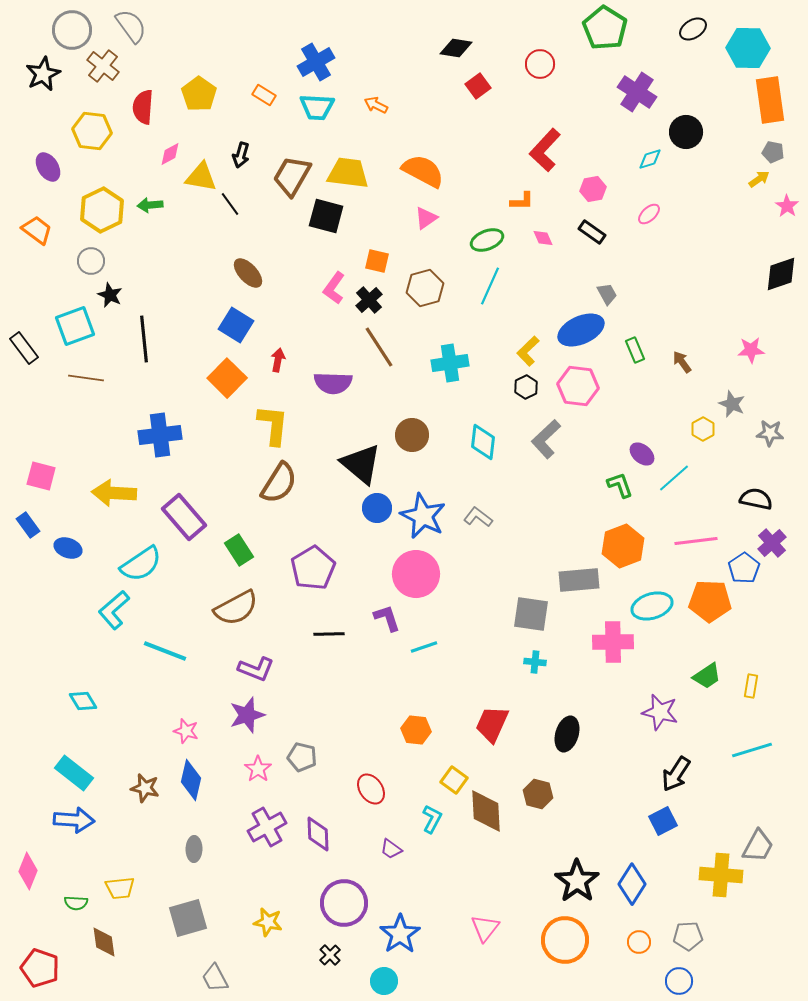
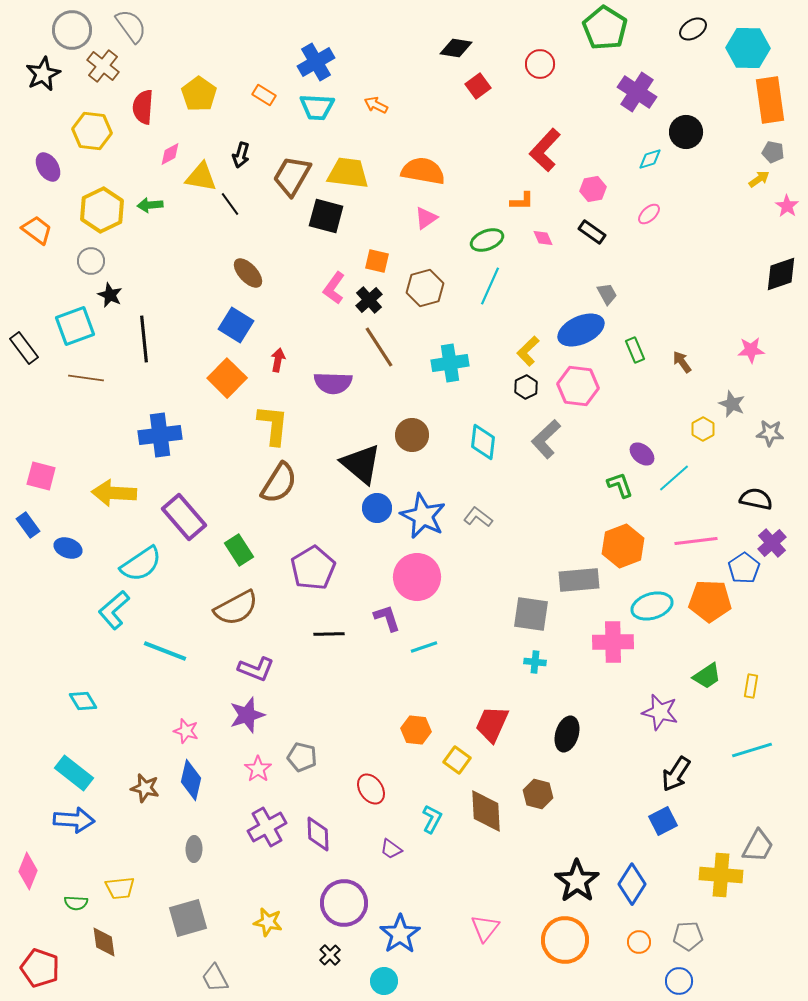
orange semicircle at (423, 171): rotated 18 degrees counterclockwise
pink circle at (416, 574): moved 1 px right, 3 px down
yellow square at (454, 780): moved 3 px right, 20 px up
